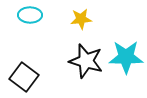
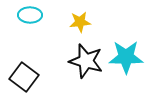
yellow star: moved 1 px left, 3 px down
